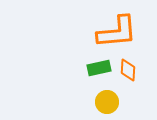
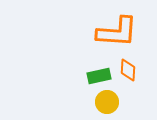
orange L-shape: rotated 9 degrees clockwise
green rectangle: moved 8 px down
